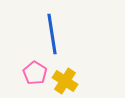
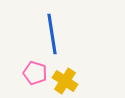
pink pentagon: rotated 15 degrees counterclockwise
